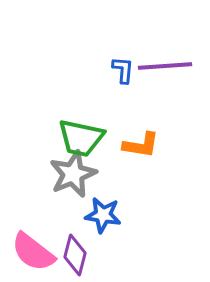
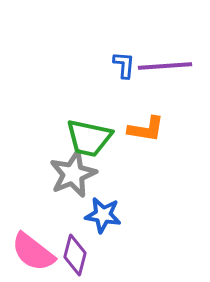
blue L-shape: moved 1 px right, 5 px up
green trapezoid: moved 8 px right
orange L-shape: moved 5 px right, 16 px up
